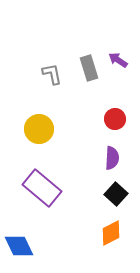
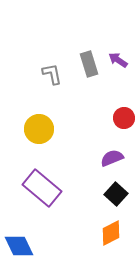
gray rectangle: moved 4 px up
red circle: moved 9 px right, 1 px up
purple semicircle: rotated 115 degrees counterclockwise
